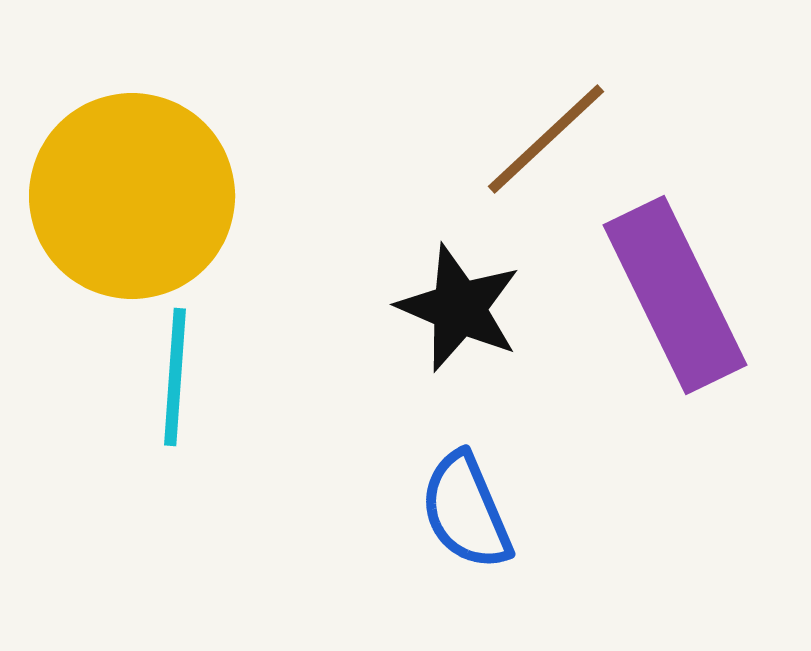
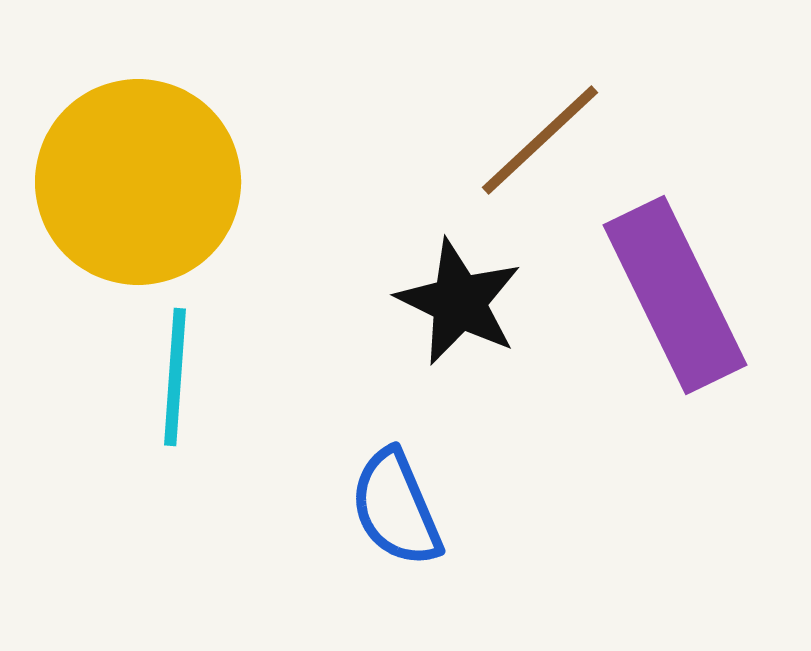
brown line: moved 6 px left, 1 px down
yellow circle: moved 6 px right, 14 px up
black star: moved 6 px up; rotated 3 degrees clockwise
blue semicircle: moved 70 px left, 3 px up
